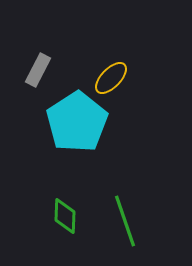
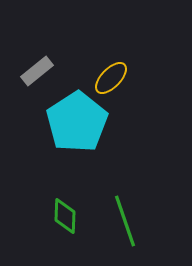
gray rectangle: moved 1 px left, 1 px down; rotated 24 degrees clockwise
